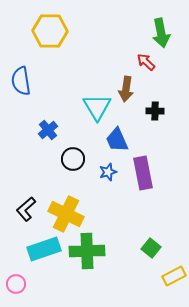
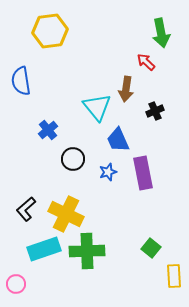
yellow hexagon: rotated 8 degrees counterclockwise
cyan triangle: rotated 8 degrees counterclockwise
black cross: rotated 24 degrees counterclockwise
blue trapezoid: moved 1 px right
yellow rectangle: rotated 65 degrees counterclockwise
